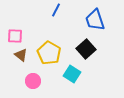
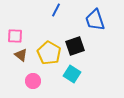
black square: moved 11 px left, 3 px up; rotated 24 degrees clockwise
